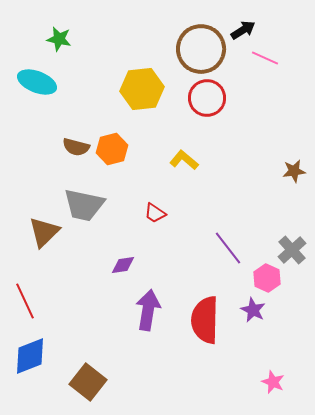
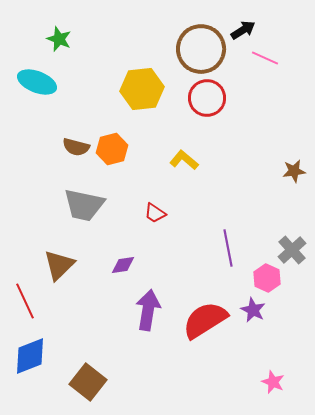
green star: rotated 10 degrees clockwise
brown triangle: moved 15 px right, 33 px down
purple line: rotated 27 degrees clockwise
red semicircle: rotated 57 degrees clockwise
